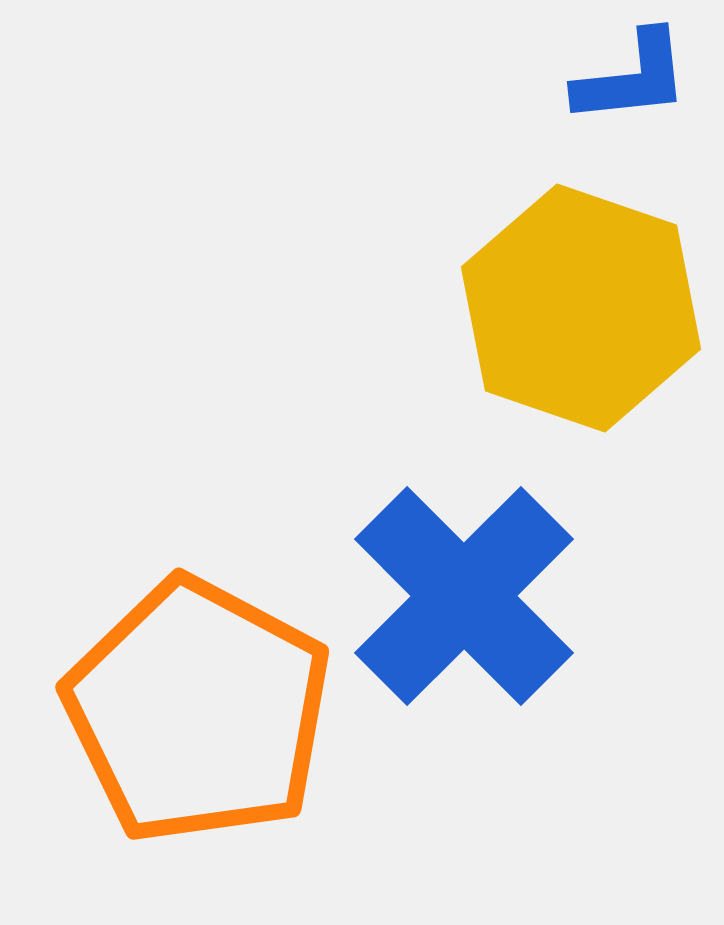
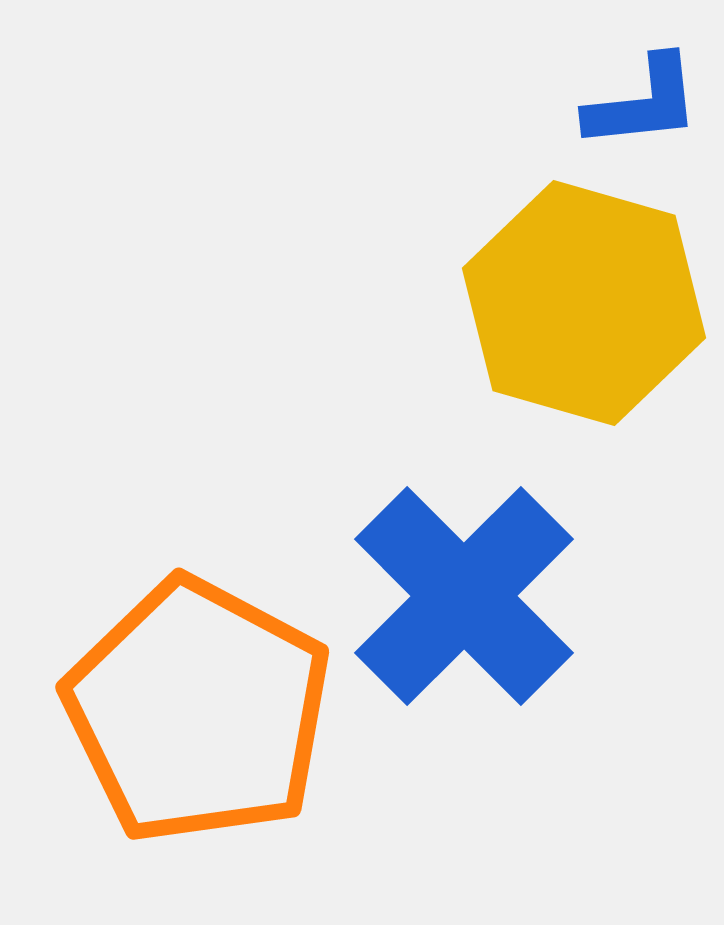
blue L-shape: moved 11 px right, 25 px down
yellow hexagon: moved 3 px right, 5 px up; rotated 3 degrees counterclockwise
